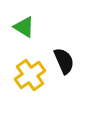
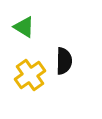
black semicircle: rotated 24 degrees clockwise
